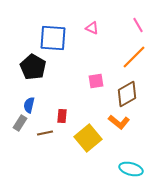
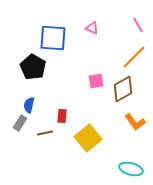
brown diamond: moved 4 px left, 5 px up
orange L-shape: moved 16 px right; rotated 15 degrees clockwise
